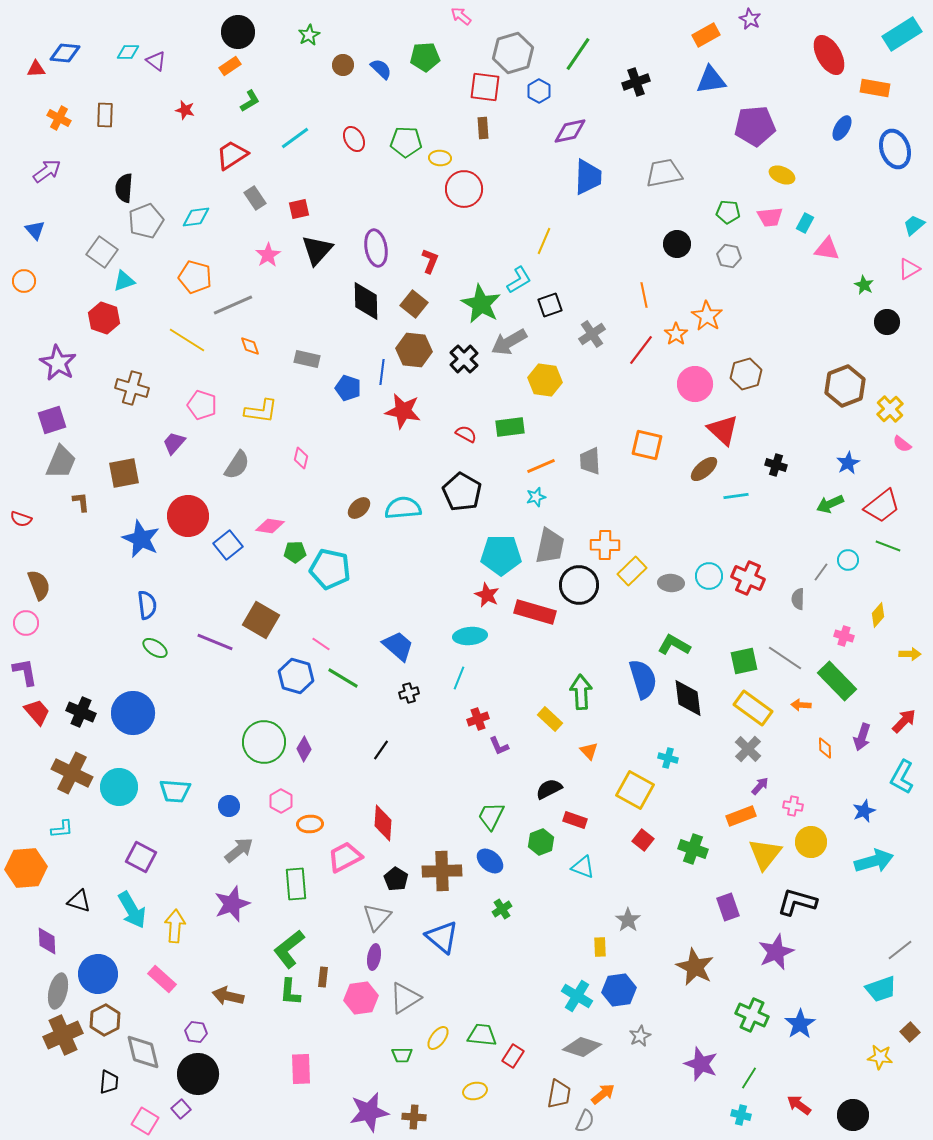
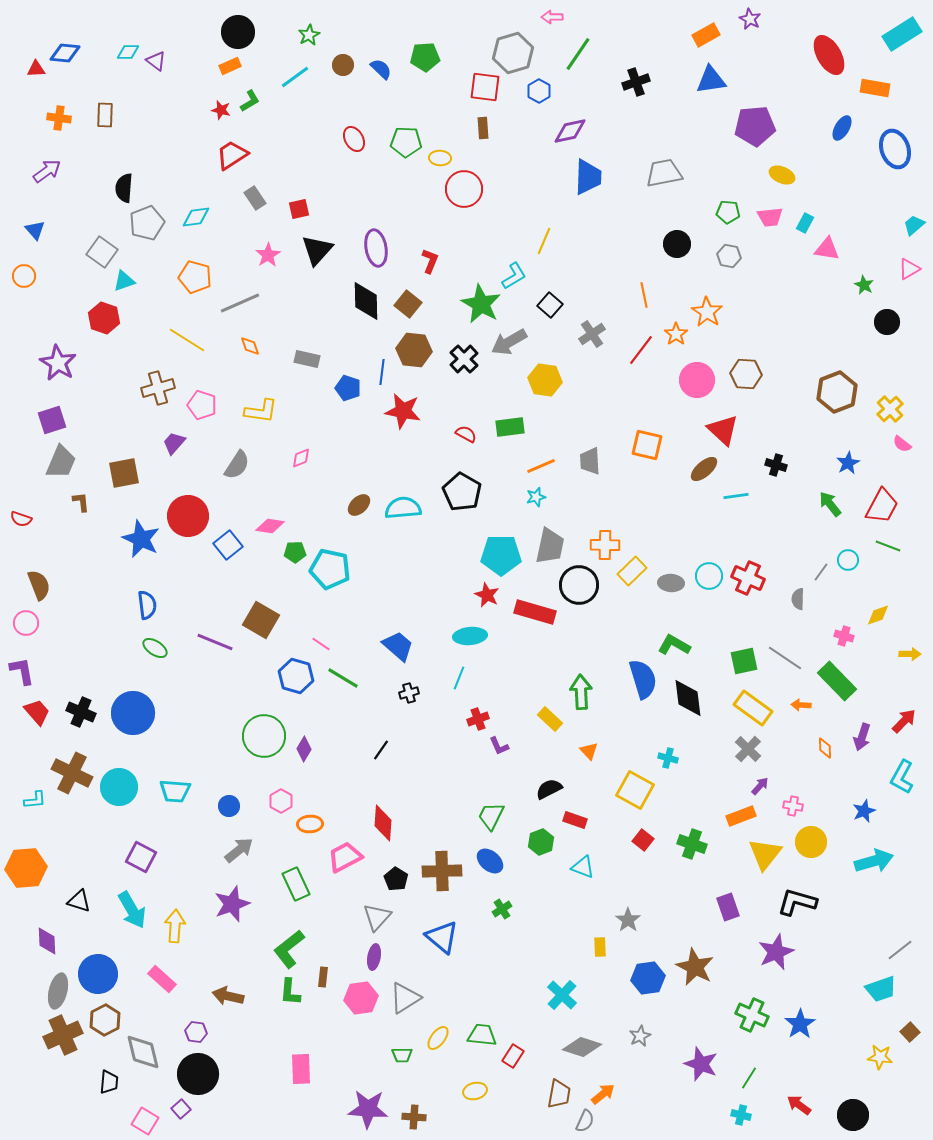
pink arrow at (461, 16): moved 91 px right, 1 px down; rotated 40 degrees counterclockwise
orange rectangle at (230, 66): rotated 10 degrees clockwise
red star at (185, 110): moved 36 px right
orange cross at (59, 118): rotated 20 degrees counterclockwise
cyan line at (295, 138): moved 61 px up
gray pentagon at (146, 221): moved 1 px right, 2 px down
cyan L-shape at (519, 280): moved 5 px left, 4 px up
orange circle at (24, 281): moved 5 px up
brown square at (414, 304): moved 6 px left
gray line at (233, 305): moved 7 px right, 2 px up
black square at (550, 305): rotated 30 degrees counterclockwise
orange star at (707, 316): moved 4 px up
brown hexagon at (746, 374): rotated 20 degrees clockwise
pink circle at (695, 384): moved 2 px right, 4 px up
brown hexagon at (845, 386): moved 8 px left, 6 px down
brown cross at (132, 388): moved 26 px right; rotated 32 degrees counterclockwise
pink diamond at (301, 458): rotated 55 degrees clockwise
green arrow at (830, 504): rotated 76 degrees clockwise
red trapezoid at (882, 506): rotated 24 degrees counterclockwise
brown ellipse at (359, 508): moved 3 px up
yellow diamond at (878, 615): rotated 30 degrees clockwise
purple L-shape at (25, 672): moved 3 px left, 1 px up
green circle at (264, 742): moved 6 px up
cyan L-shape at (62, 829): moved 27 px left, 29 px up
green cross at (693, 849): moved 1 px left, 5 px up
green rectangle at (296, 884): rotated 20 degrees counterclockwise
blue hexagon at (619, 990): moved 29 px right, 12 px up
cyan cross at (577, 996): moved 15 px left, 1 px up; rotated 12 degrees clockwise
purple star at (369, 1112): moved 1 px left, 3 px up; rotated 15 degrees clockwise
